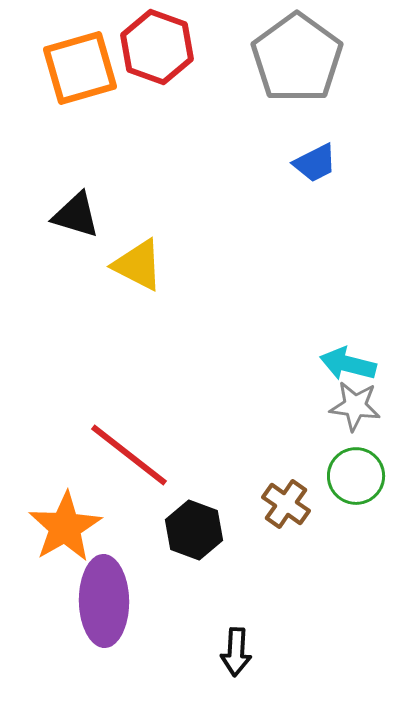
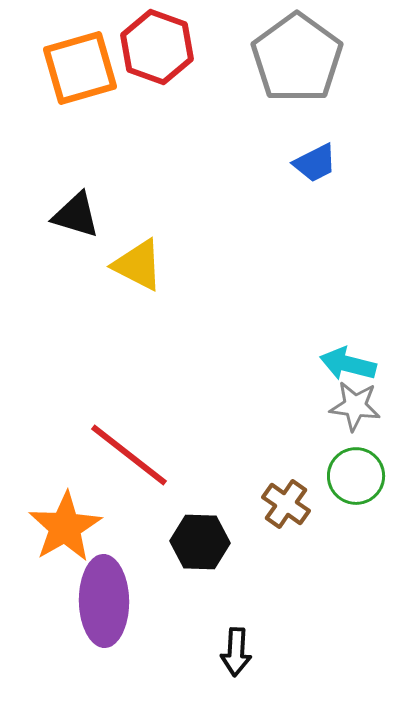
black hexagon: moved 6 px right, 12 px down; rotated 18 degrees counterclockwise
